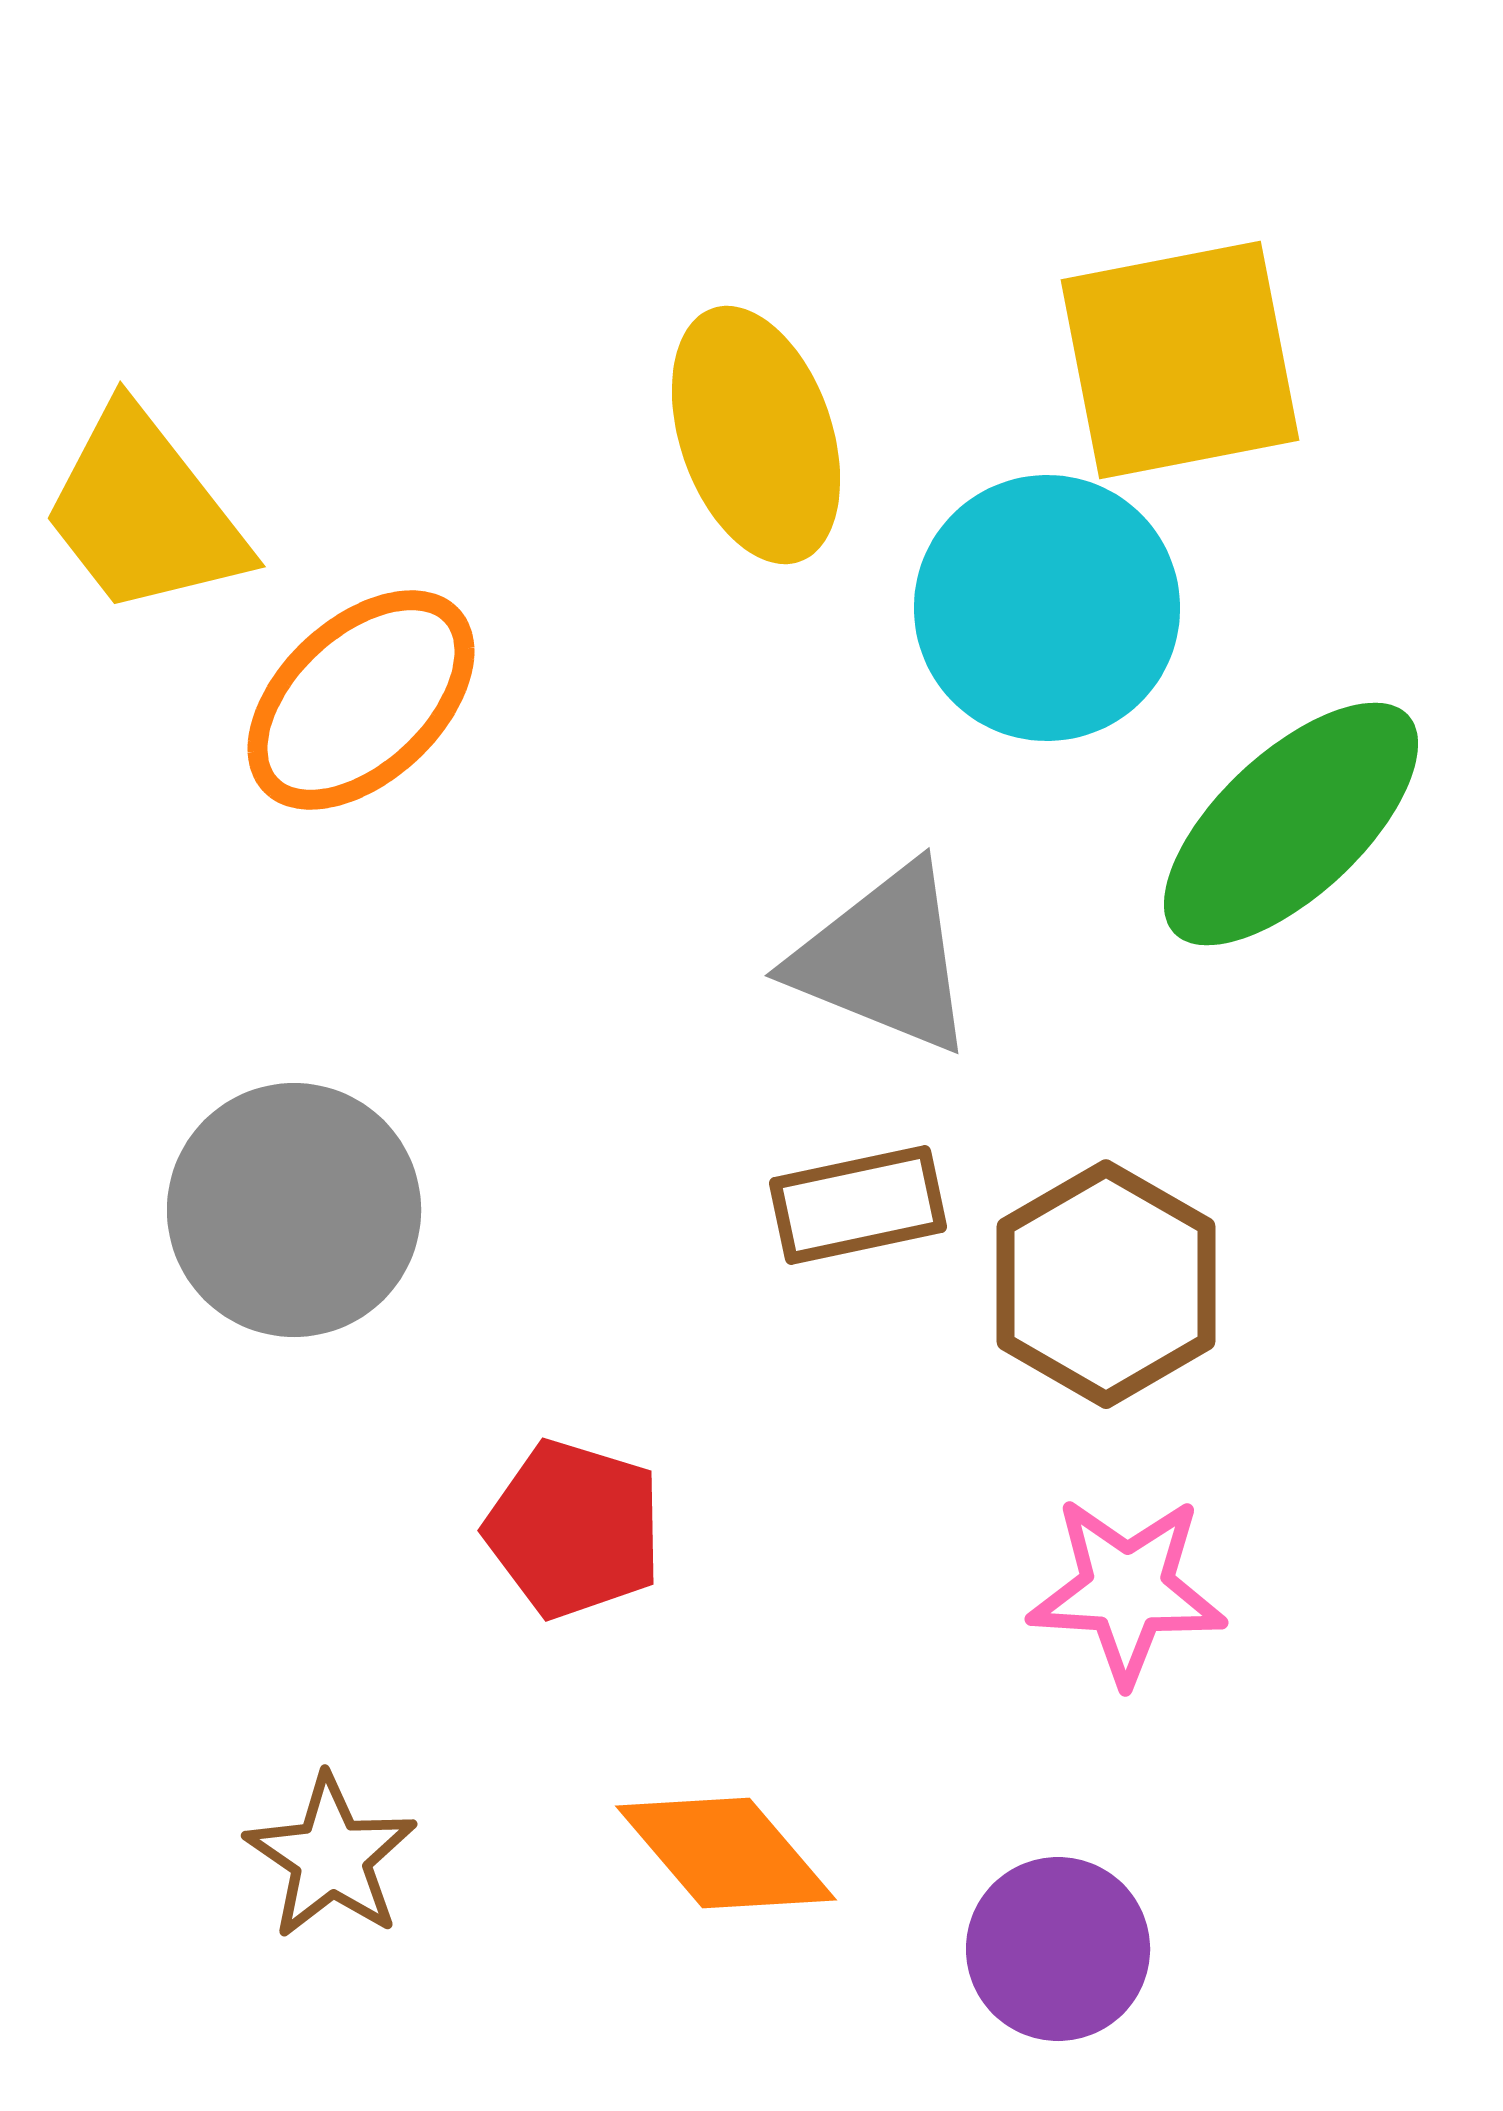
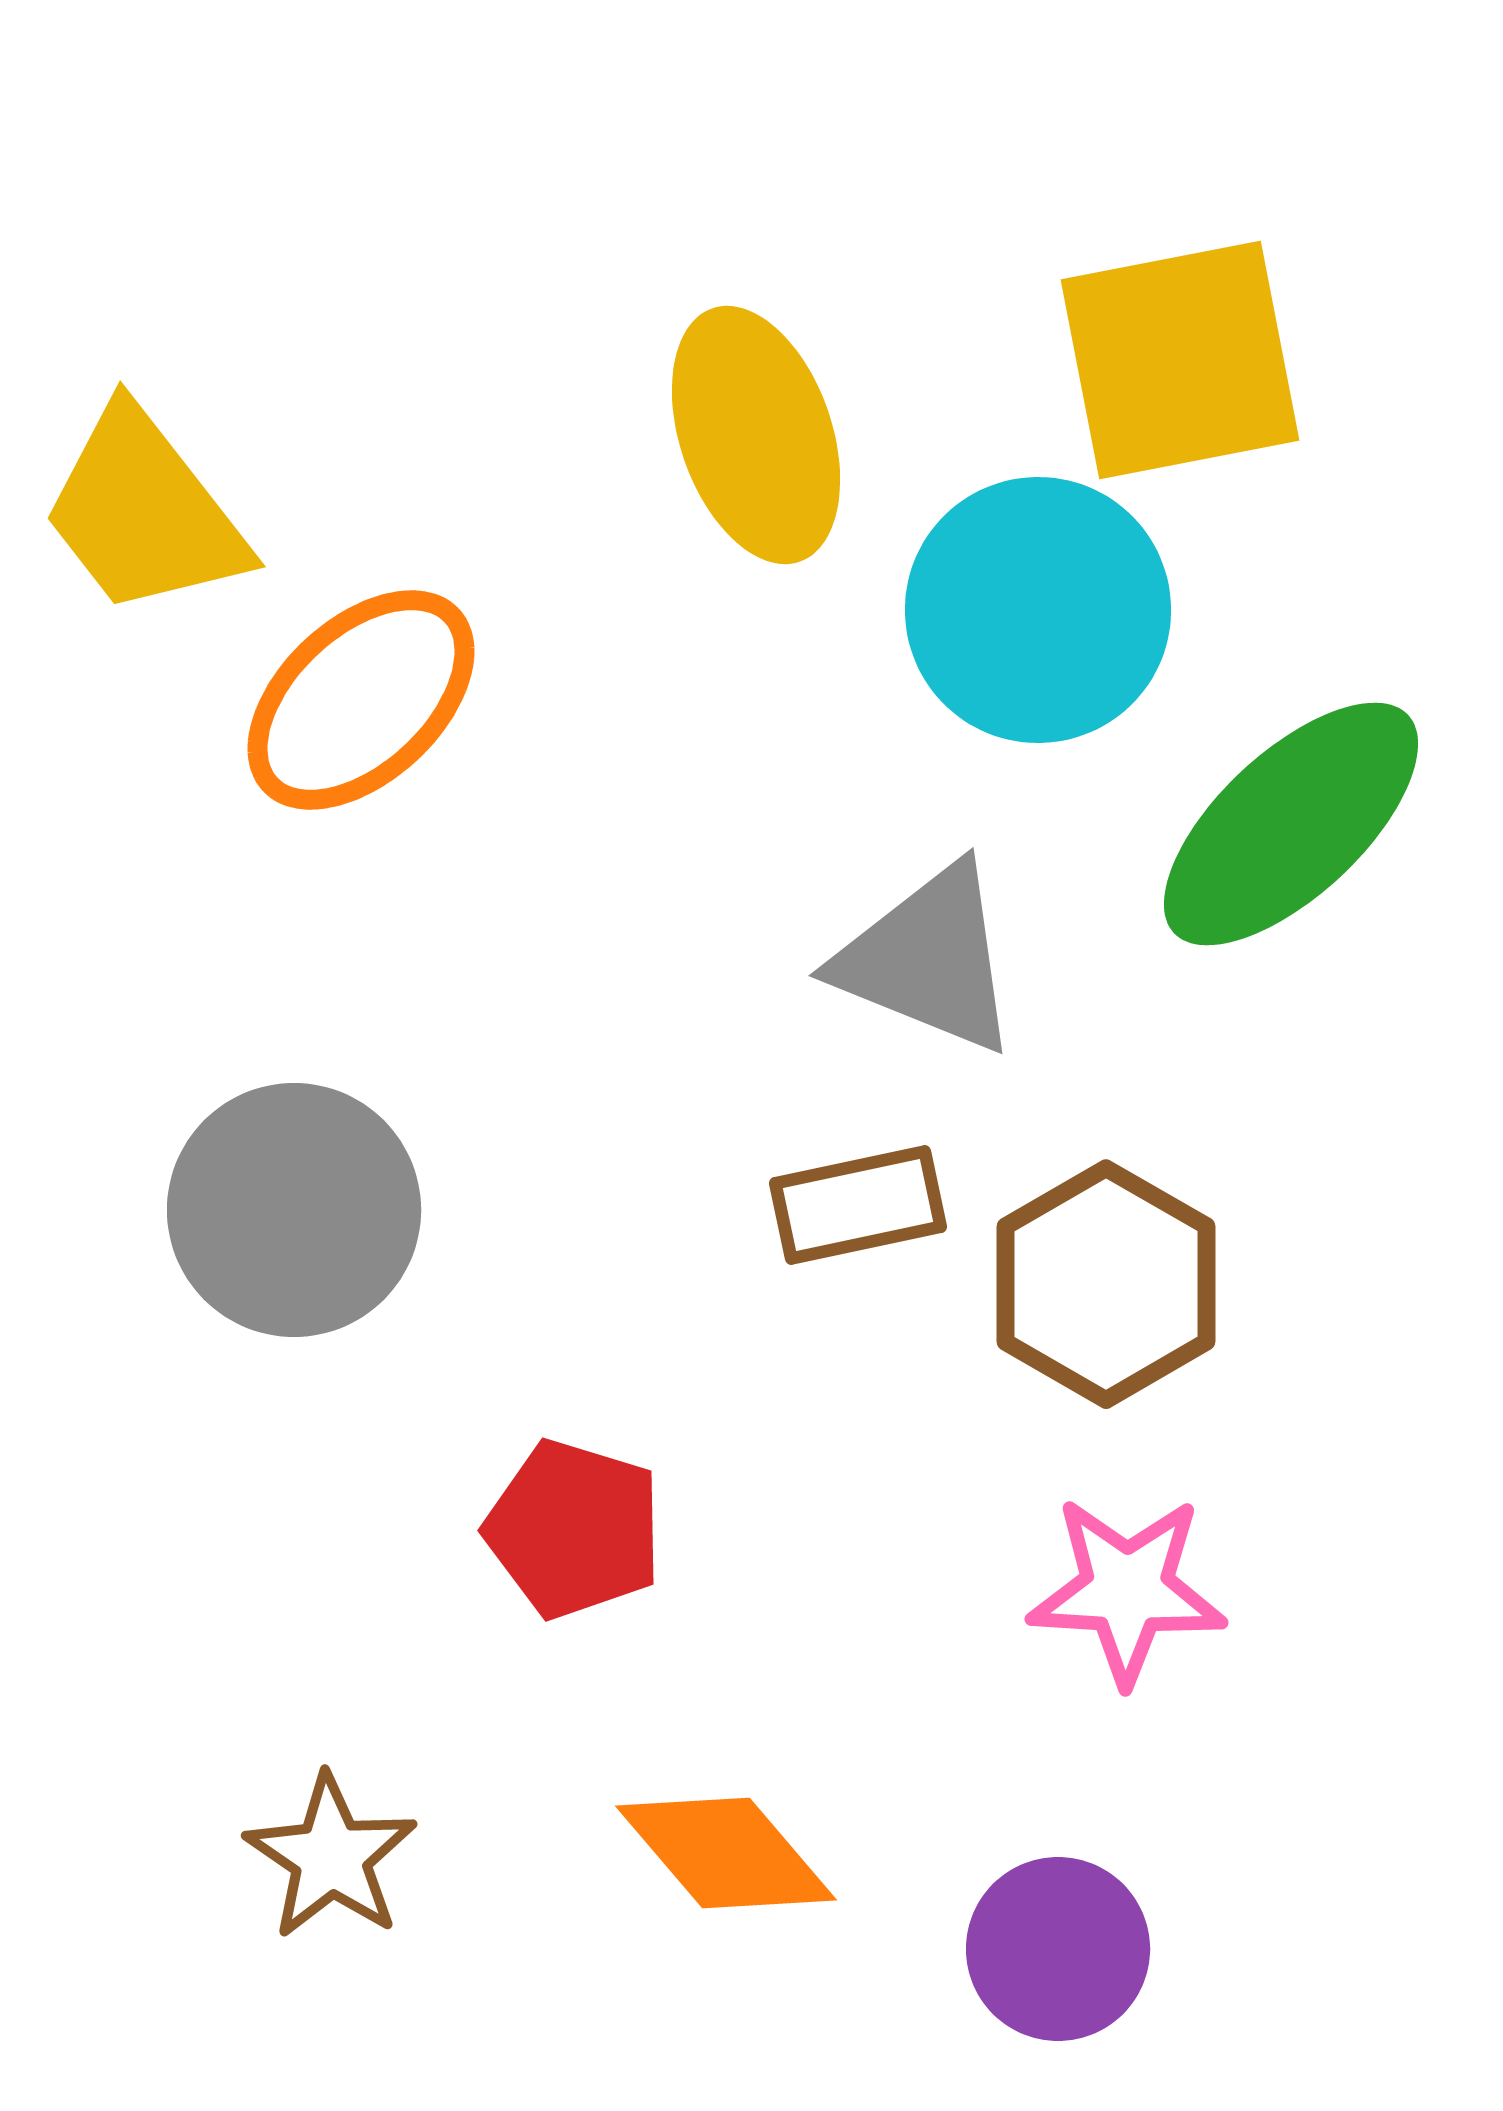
cyan circle: moved 9 px left, 2 px down
gray triangle: moved 44 px right
